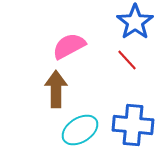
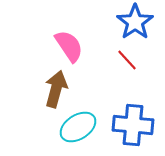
pink semicircle: rotated 84 degrees clockwise
brown arrow: rotated 15 degrees clockwise
cyan ellipse: moved 2 px left, 3 px up
